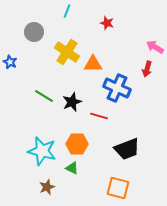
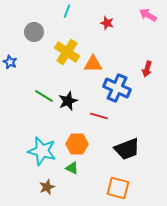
pink arrow: moved 7 px left, 32 px up
black star: moved 4 px left, 1 px up
